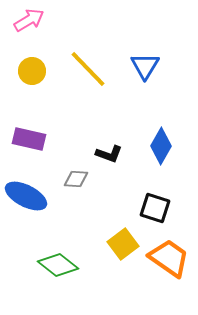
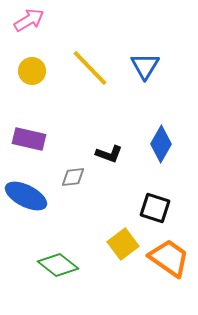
yellow line: moved 2 px right, 1 px up
blue diamond: moved 2 px up
gray diamond: moved 3 px left, 2 px up; rotated 10 degrees counterclockwise
